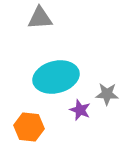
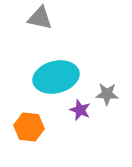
gray triangle: rotated 16 degrees clockwise
